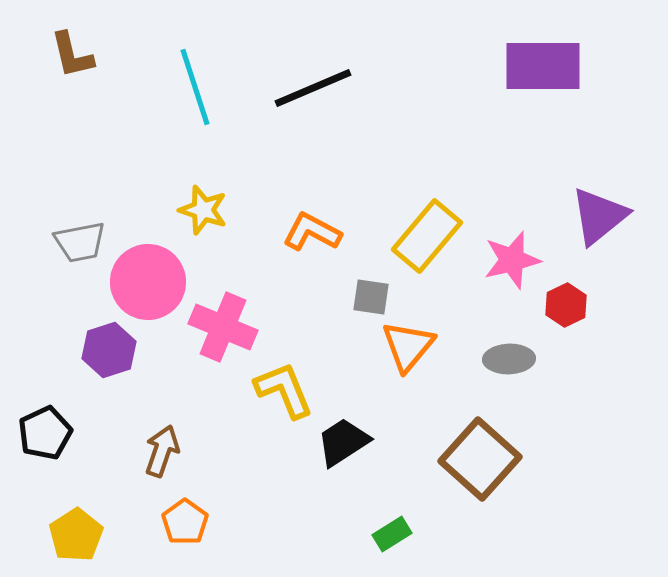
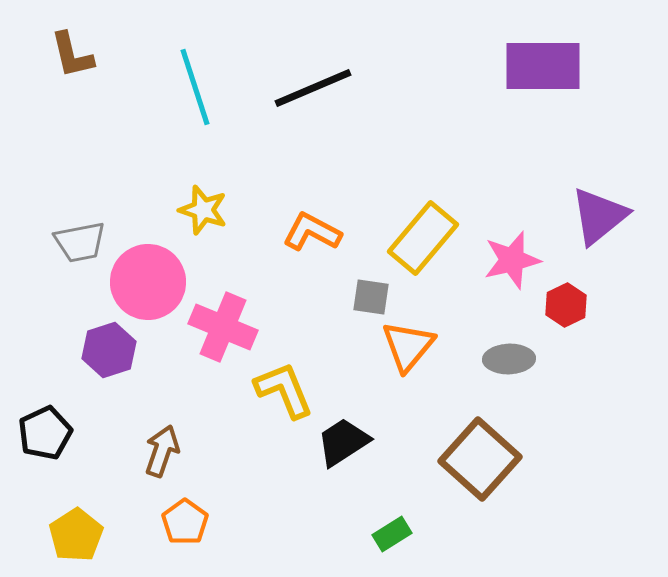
yellow rectangle: moved 4 px left, 2 px down
